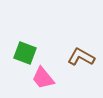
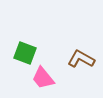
brown L-shape: moved 2 px down
